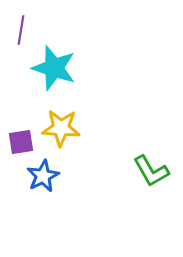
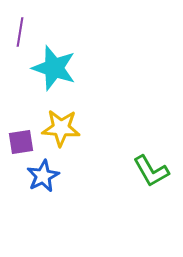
purple line: moved 1 px left, 2 px down
